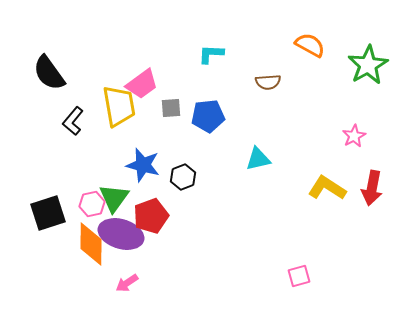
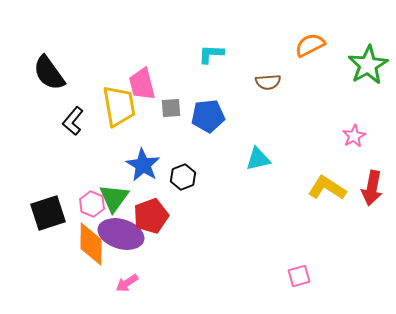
orange semicircle: rotated 56 degrees counterclockwise
pink trapezoid: rotated 112 degrees clockwise
blue star: rotated 16 degrees clockwise
pink hexagon: rotated 25 degrees counterclockwise
